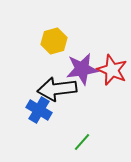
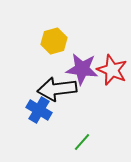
purple star: rotated 16 degrees clockwise
